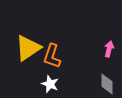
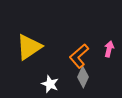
yellow triangle: moved 1 px right, 1 px up
orange L-shape: moved 27 px right; rotated 30 degrees clockwise
gray diamond: moved 24 px left, 7 px up; rotated 25 degrees clockwise
